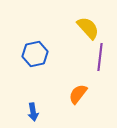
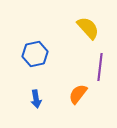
purple line: moved 10 px down
blue arrow: moved 3 px right, 13 px up
